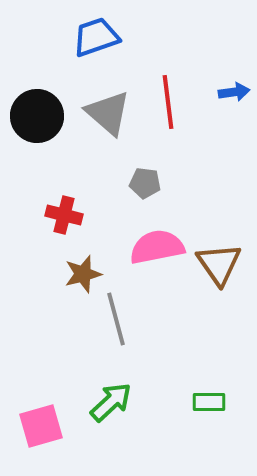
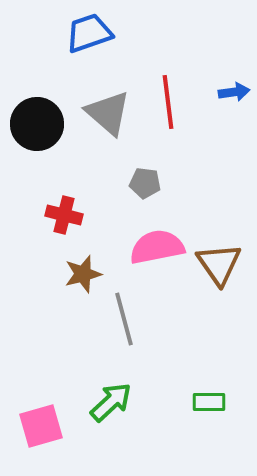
blue trapezoid: moved 7 px left, 4 px up
black circle: moved 8 px down
gray line: moved 8 px right
